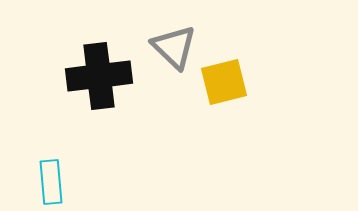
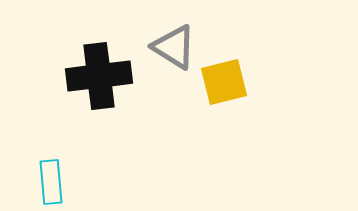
gray triangle: rotated 12 degrees counterclockwise
